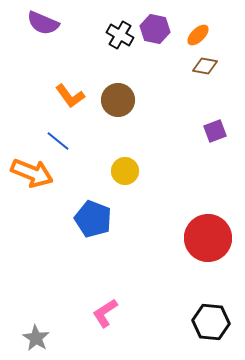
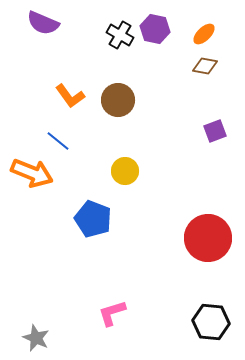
orange ellipse: moved 6 px right, 1 px up
pink L-shape: moved 7 px right; rotated 16 degrees clockwise
gray star: rotated 8 degrees counterclockwise
